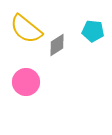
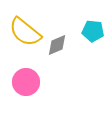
yellow semicircle: moved 1 px left, 3 px down
gray diamond: rotated 10 degrees clockwise
